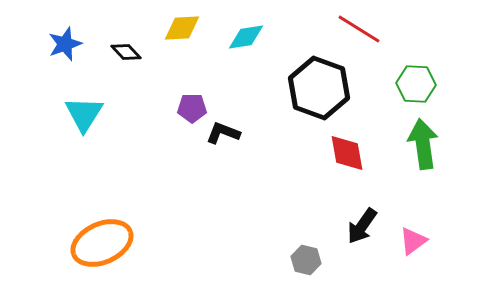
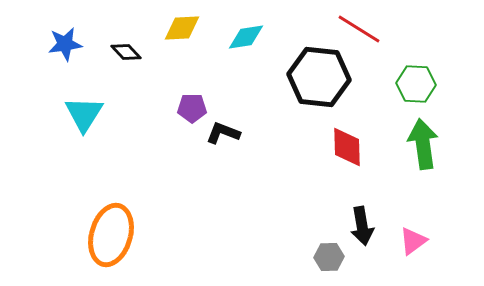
blue star: rotated 12 degrees clockwise
black hexagon: moved 11 px up; rotated 14 degrees counterclockwise
red diamond: moved 6 px up; rotated 9 degrees clockwise
black arrow: rotated 45 degrees counterclockwise
orange ellipse: moved 9 px right, 8 px up; rotated 50 degrees counterclockwise
gray hexagon: moved 23 px right, 3 px up; rotated 16 degrees counterclockwise
